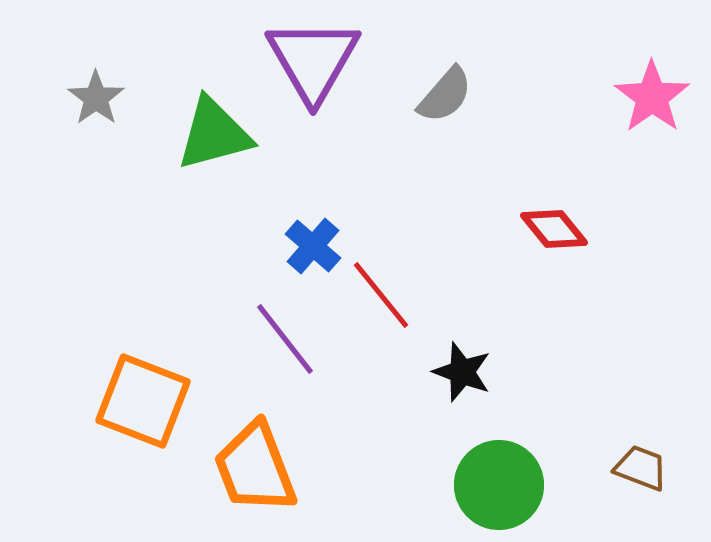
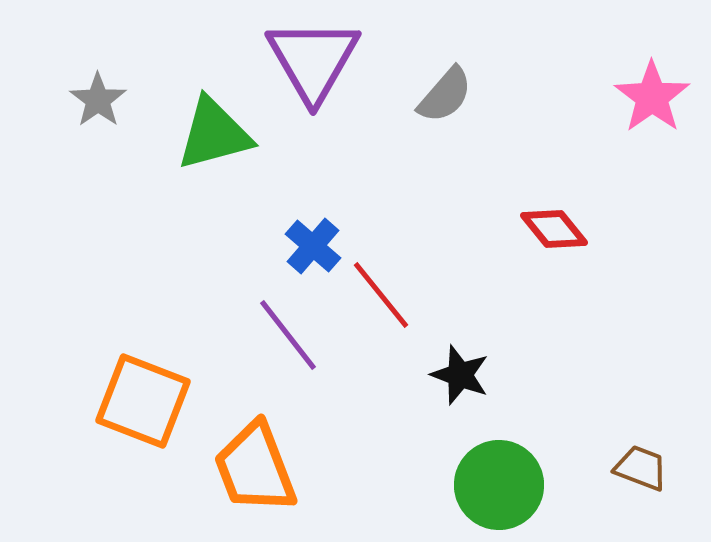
gray star: moved 2 px right, 2 px down
purple line: moved 3 px right, 4 px up
black star: moved 2 px left, 3 px down
